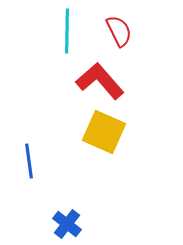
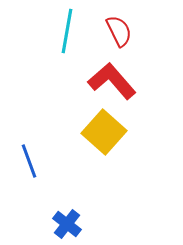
cyan line: rotated 9 degrees clockwise
red L-shape: moved 12 px right
yellow square: rotated 18 degrees clockwise
blue line: rotated 12 degrees counterclockwise
